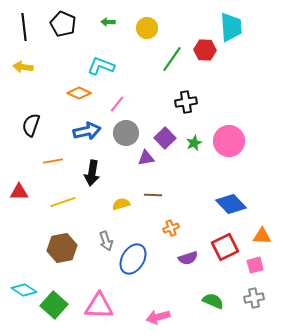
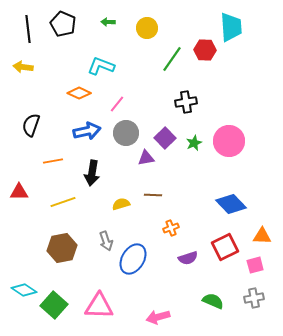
black line: moved 4 px right, 2 px down
